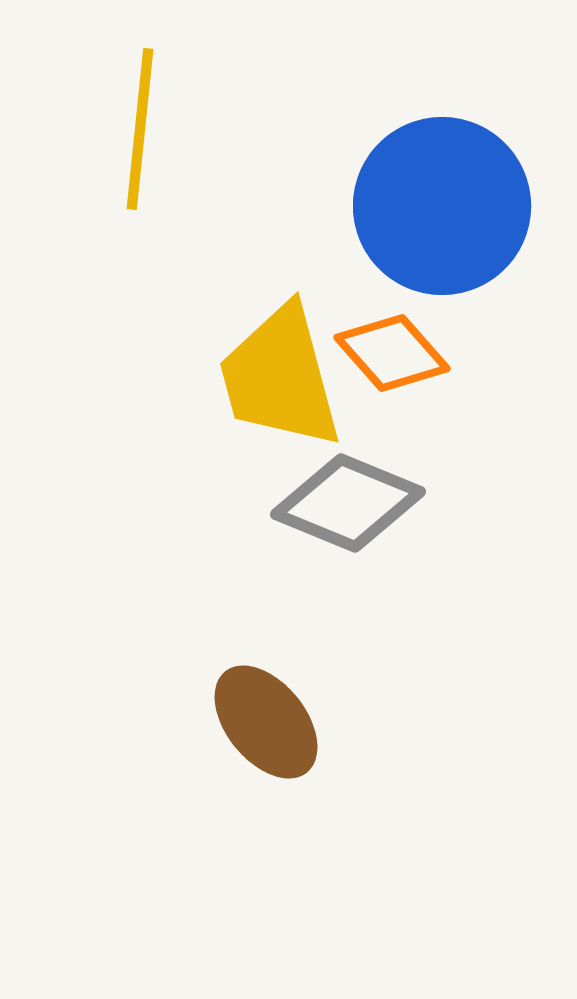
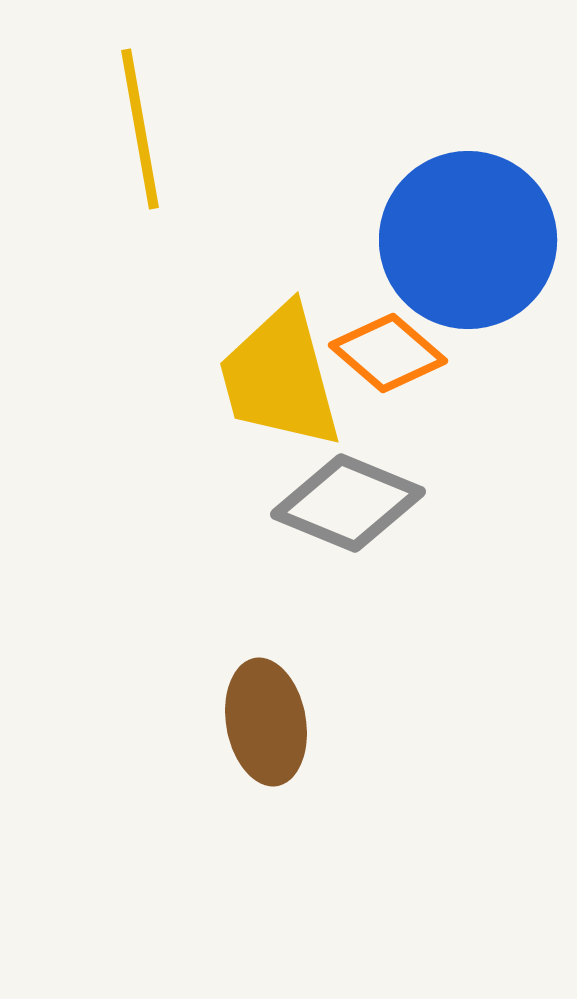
yellow line: rotated 16 degrees counterclockwise
blue circle: moved 26 px right, 34 px down
orange diamond: moved 4 px left; rotated 8 degrees counterclockwise
brown ellipse: rotated 29 degrees clockwise
